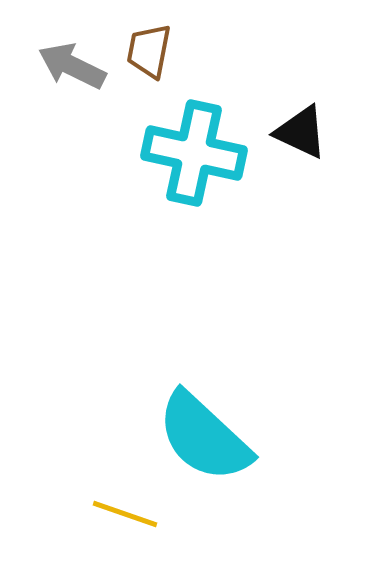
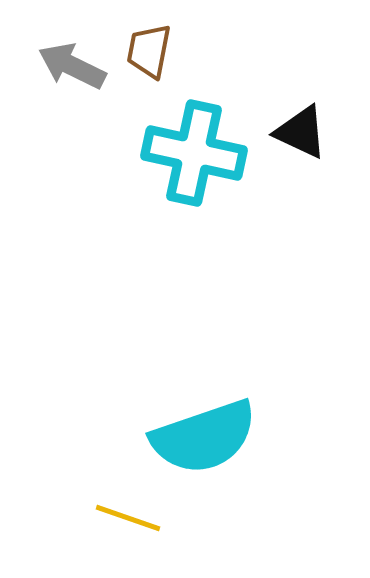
cyan semicircle: rotated 62 degrees counterclockwise
yellow line: moved 3 px right, 4 px down
